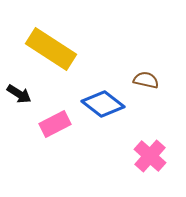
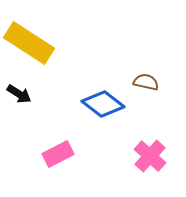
yellow rectangle: moved 22 px left, 6 px up
brown semicircle: moved 2 px down
pink rectangle: moved 3 px right, 30 px down
